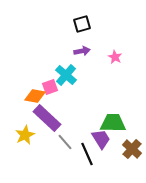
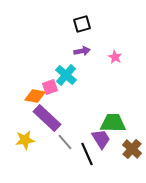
yellow star: moved 5 px down; rotated 18 degrees clockwise
